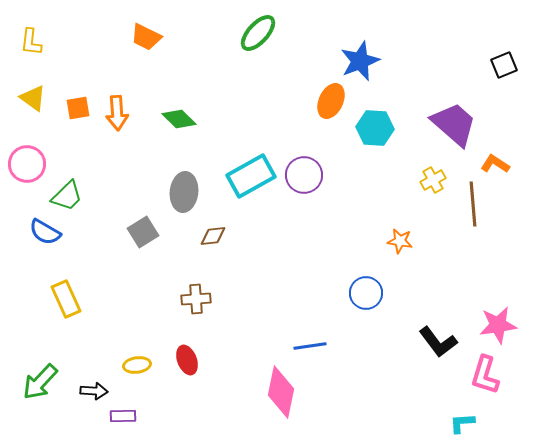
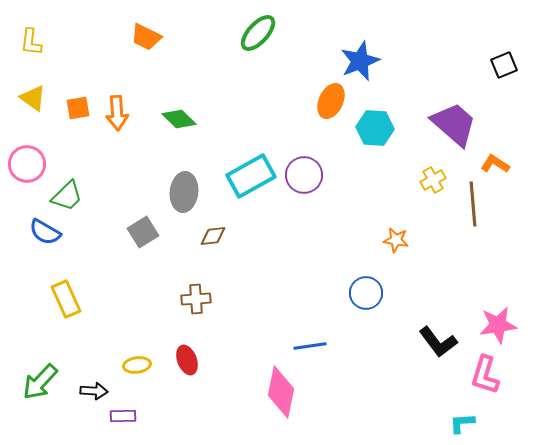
orange star: moved 4 px left, 1 px up
